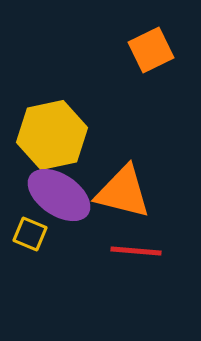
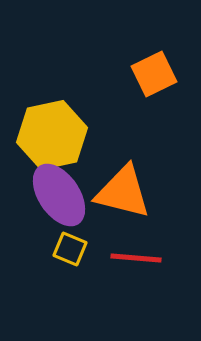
orange square: moved 3 px right, 24 px down
purple ellipse: rotated 22 degrees clockwise
yellow square: moved 40 px right, 15 px down
red line: moved 7 px down
